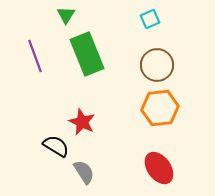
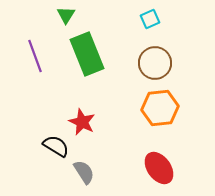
brown circle: moved 2 px left, 2 px up
